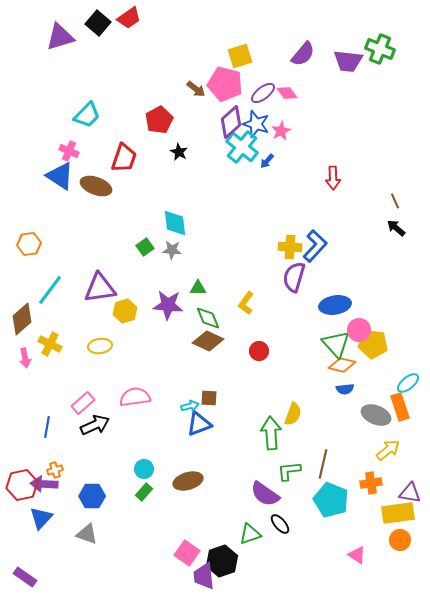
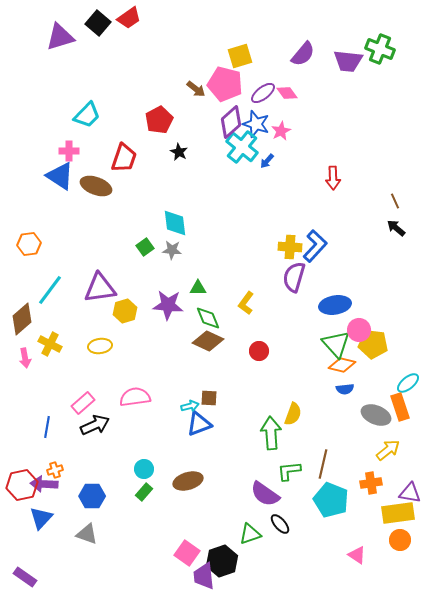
pink cross at (69, 151): rotated 24 degrees counterclockwise
